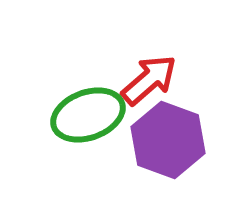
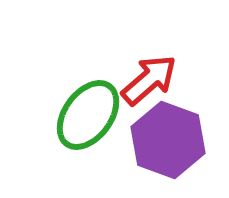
green ellipse: rotated 34 degrees counterclockwise
